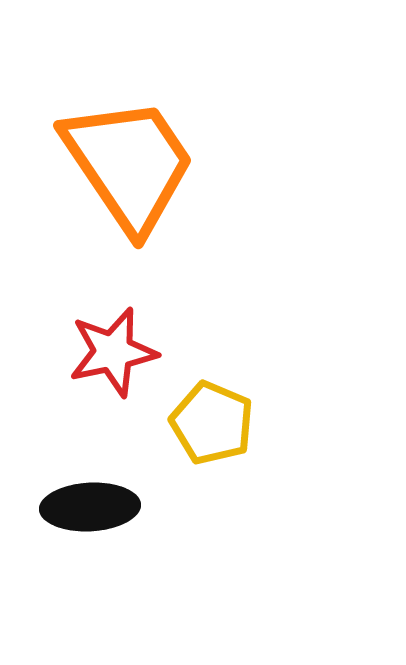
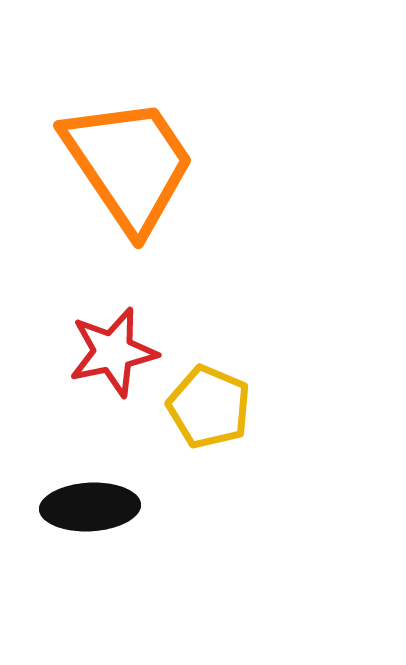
yellow pentagon: moved 3 px left, 16 px up
